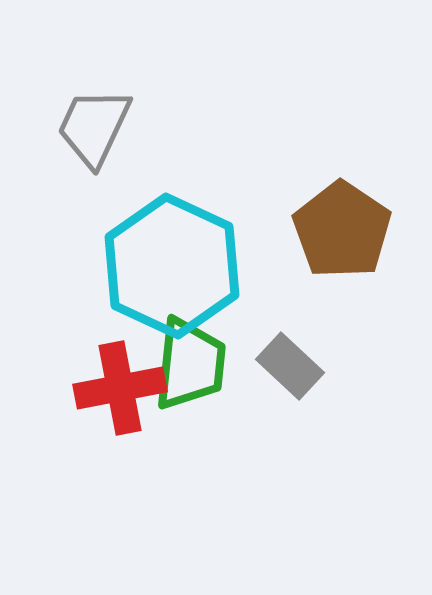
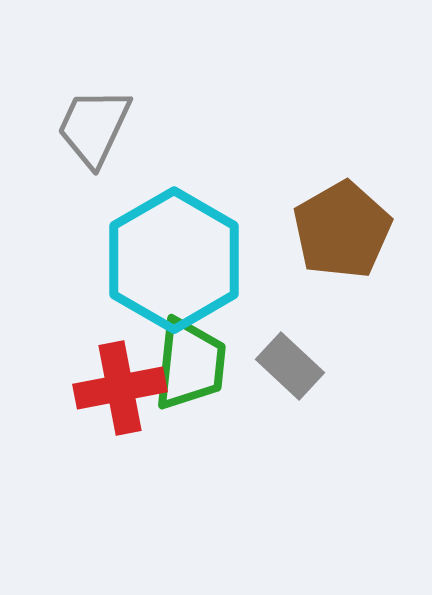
brown pentagon: rotated 8 degrees clockwise
cyan hexagon: moved 2 px right, 6 px up; rotated 5 degrees clockwise
